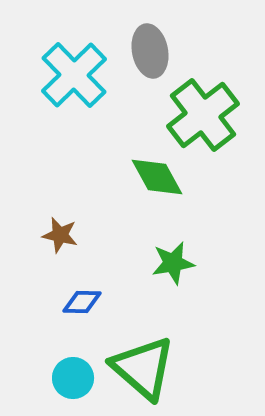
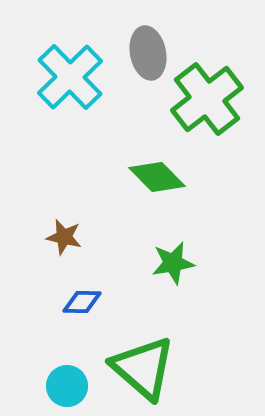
gray ellipse: moved 2 px left, 2 px down
cyan cross: moved 4 px left, 2 px down
green cross: moved 4 px right, 16 px up
green diamond: rotated 16 degrees counterclockwise
brown star: moved 4 px right, 2 px down
cyan circle: moved 6 px left, 8 px down
